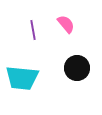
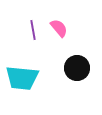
pink semicircle: moved 7 px left, 4 px down
